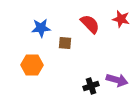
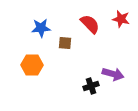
purple arrow: moved 4 px left, 6 px up
